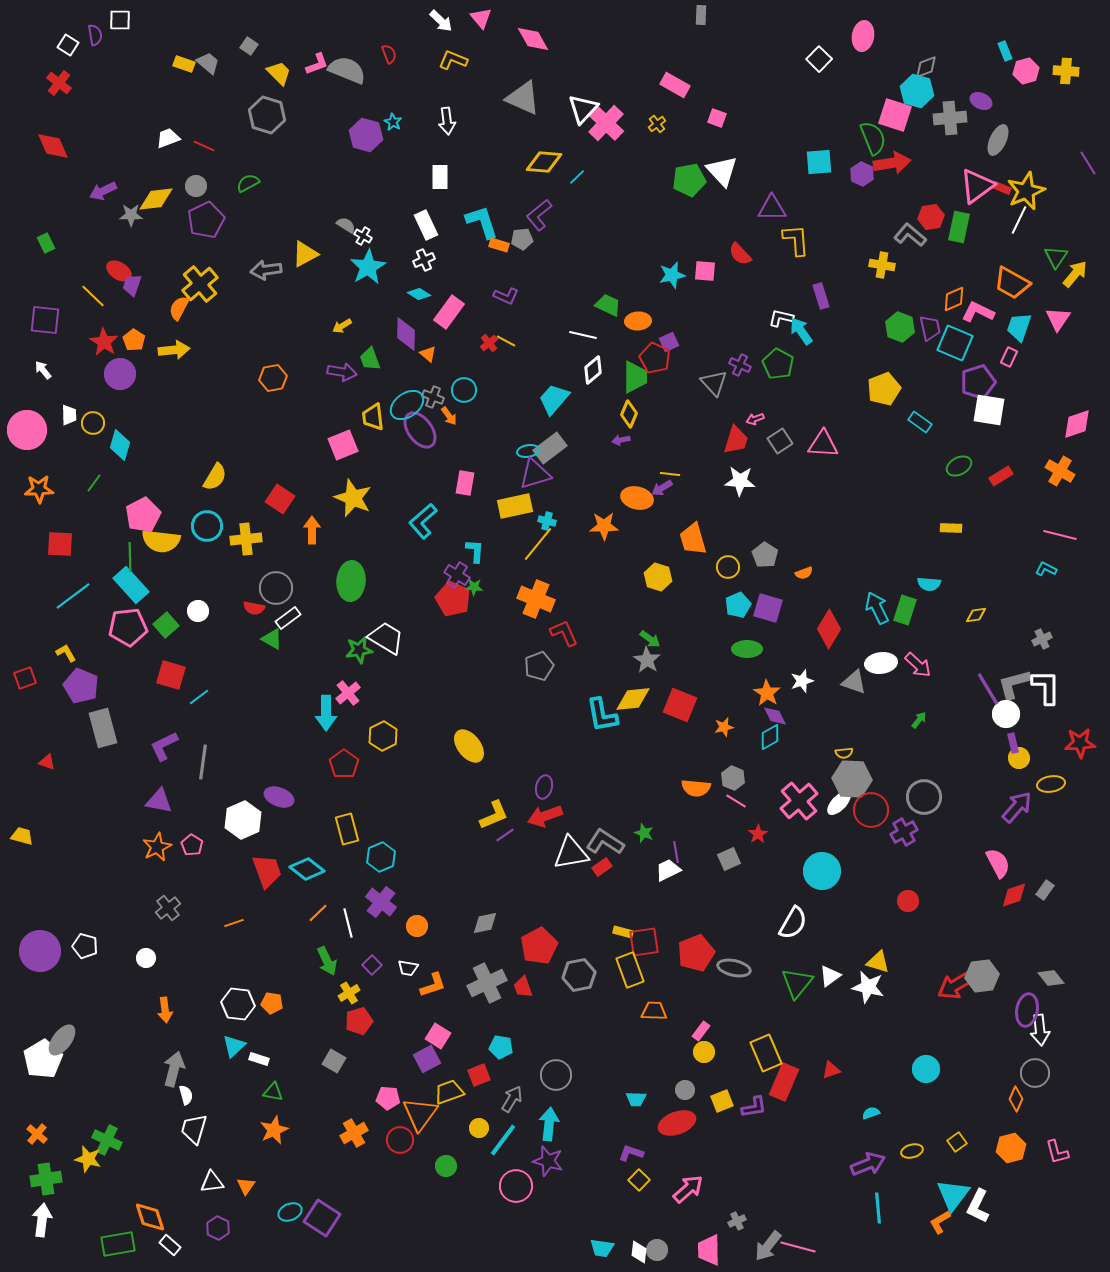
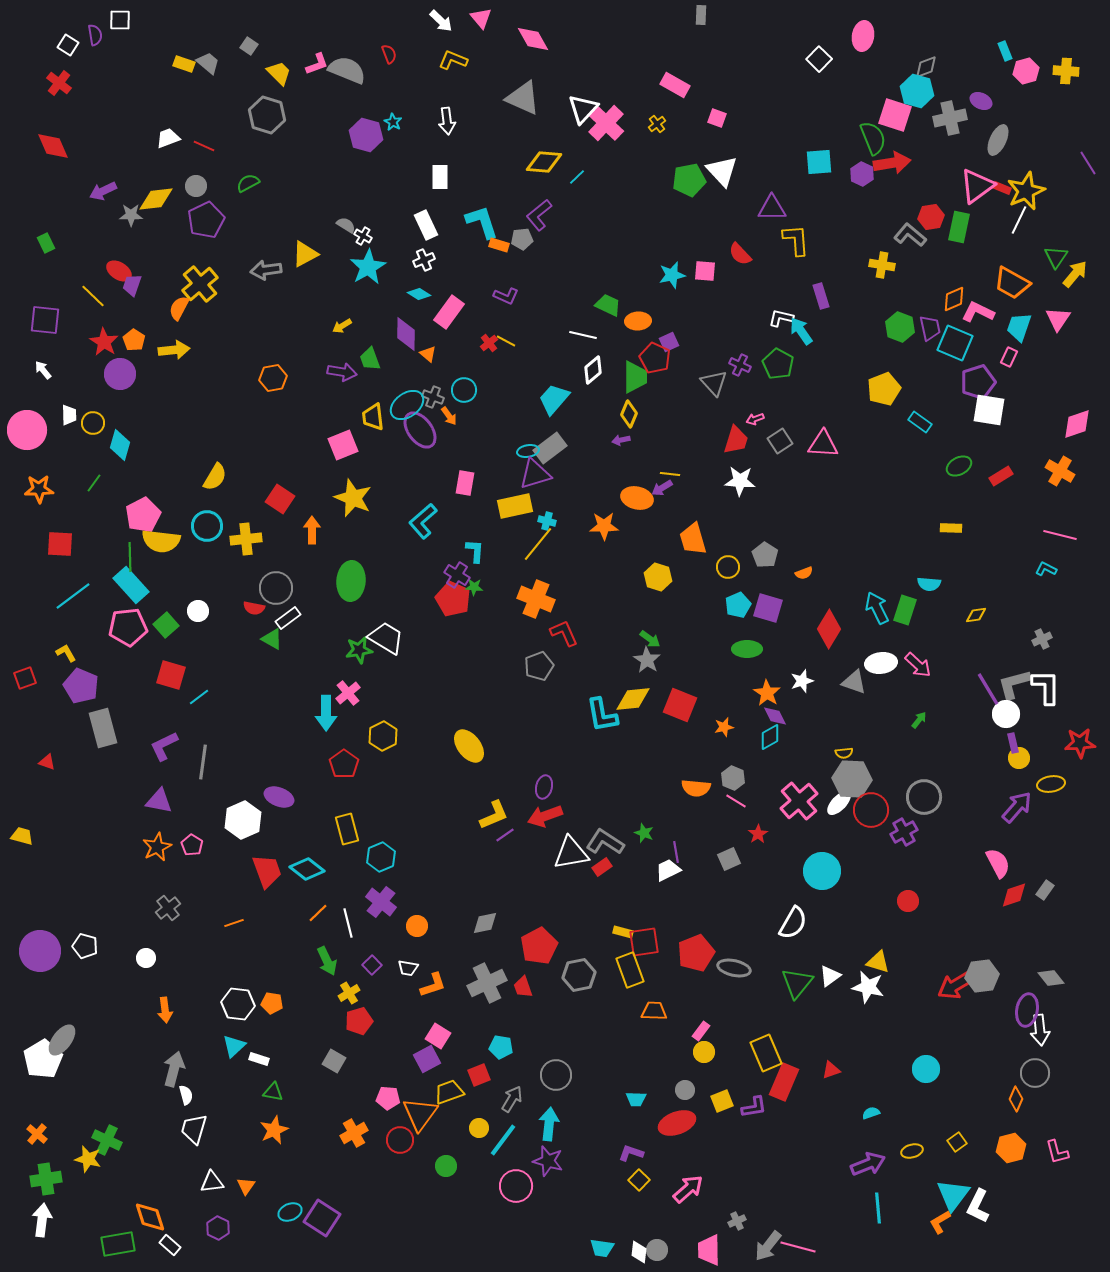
gray cross at (950, 118): rotated 8 degrees counterclockwise
